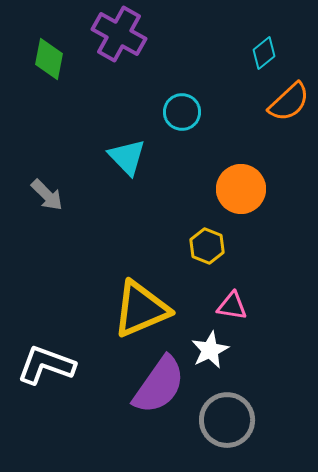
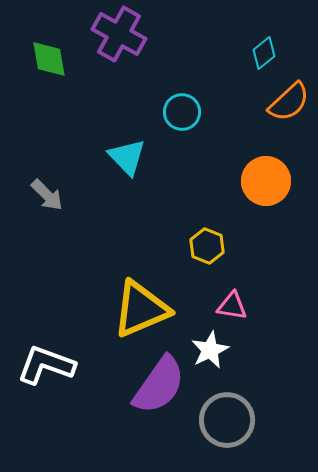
green diamond: rotated 21 degrees counterclockwise
orange circle: moved 25 px right, 8 px up
